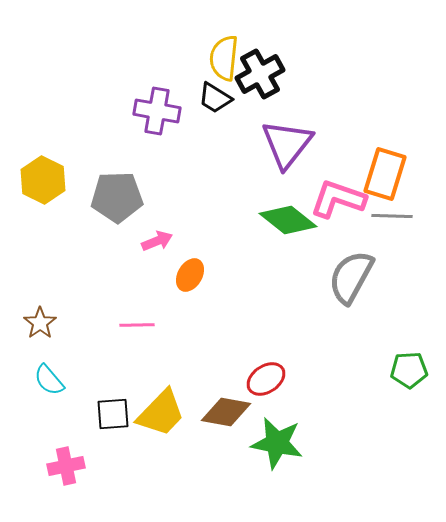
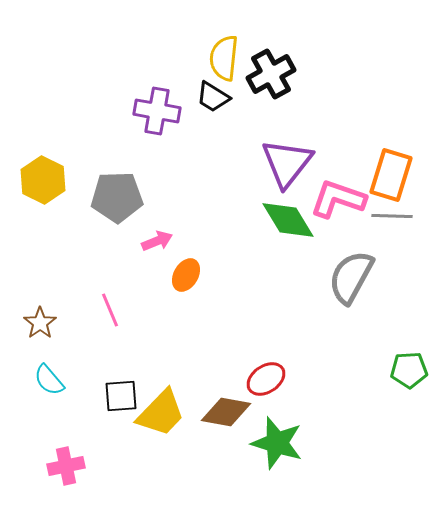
black cross: moved 11 px right
black trapezoid: moved 2 px left, 1 px up
purple triangle: moved 19 px down
orange rectangle: moved 6 px right, 1 px down
green diamond: rotated 20 degrees clockwise
orange ellipse: moved 4 px left
pink line: moved 27 px left, 15 px up; rotated 68 degrees clockwise
black square: moved 8 px right, 18 px up
green star: rotated 6 degrees clockwise
